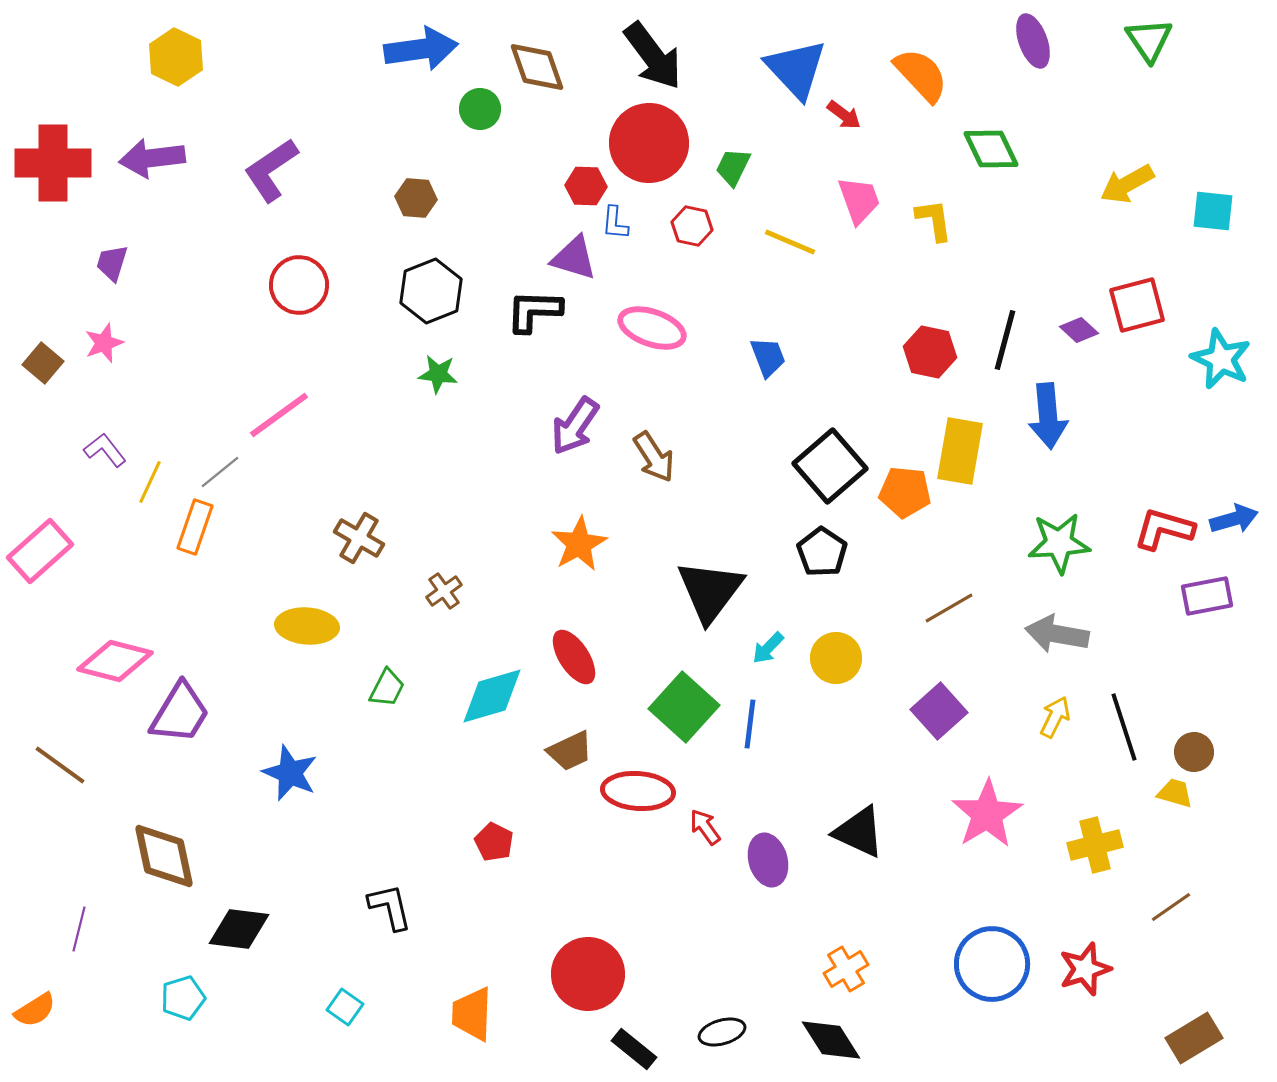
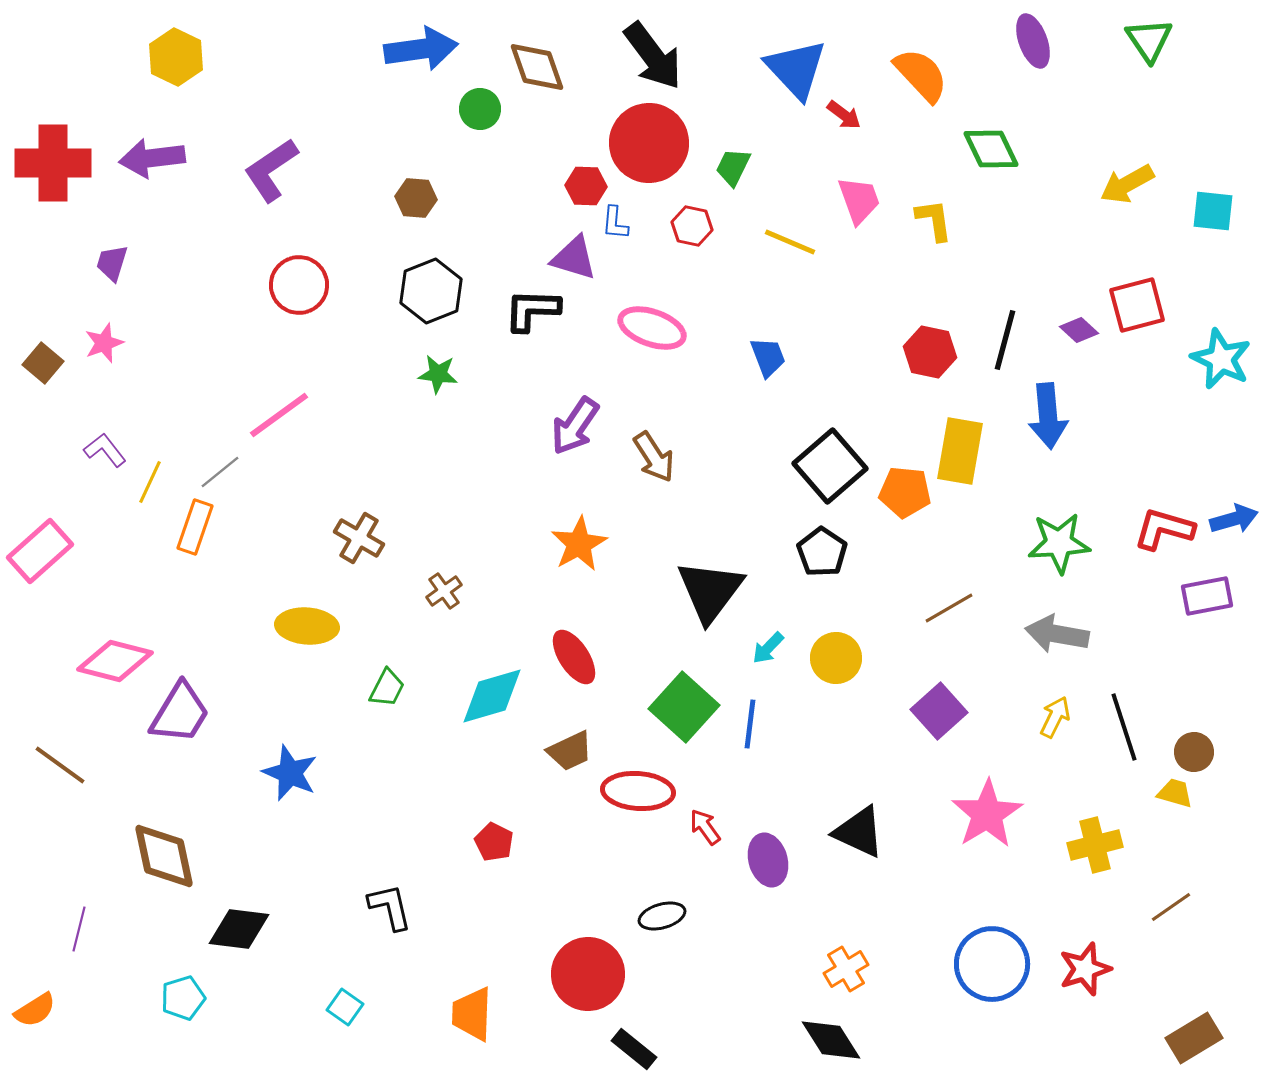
black L-shape at (534, 311): moved 2 px left, 1 px up
black ellipse at (722, 1032): moved 60 px left, 116 px up
